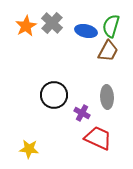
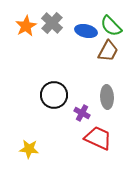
green semicircle: rotated 60 degrees counterclockwise
